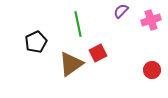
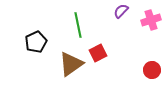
green line: moved 1 px down
